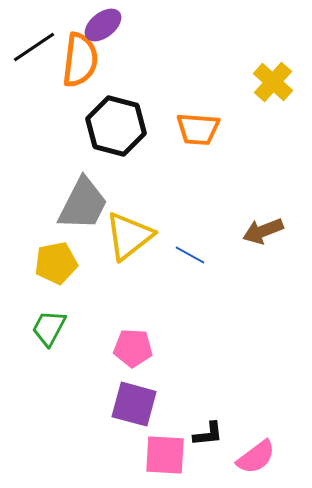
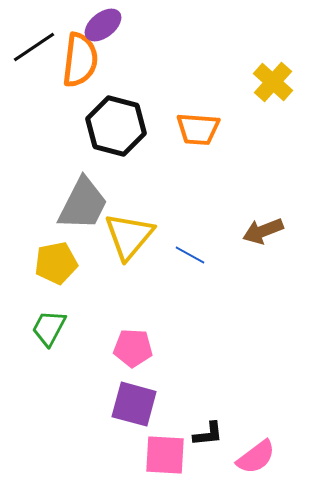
yellow triangle: rotated 12 degrees counterclockwise
